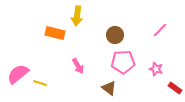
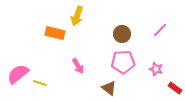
yellow arrow: rotated 12 degrees clockwise
brown circle: moved 7 px right, 1 px up
